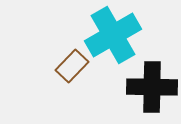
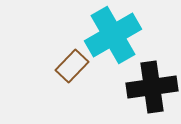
black cross: rotated 9 degrees counterclockwise
